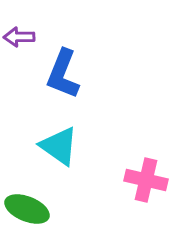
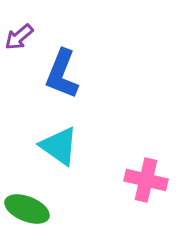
purple arrow: rotated 40 degrees counterclockwise
blue L-shape: moved 1 px left
